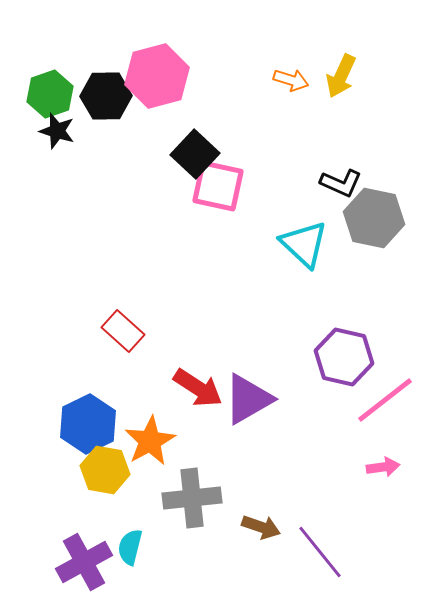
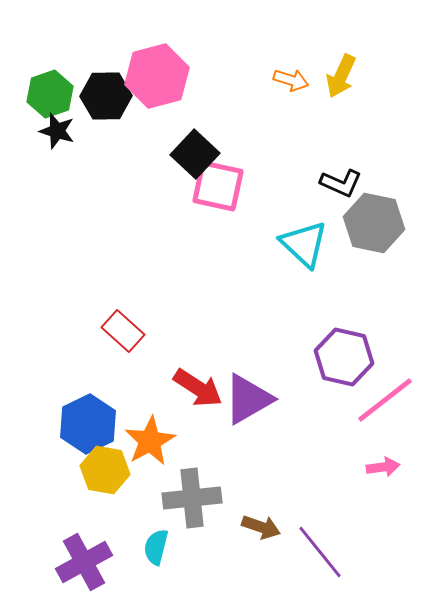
gray hexagon: moved 5 px down
cyan semicircle: moved 26 px right
